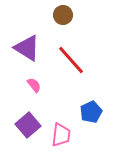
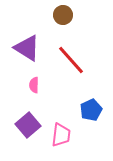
pink semicircle: rotated 140 degrees counterclockwise
blue pentagon: moved 2 px up
